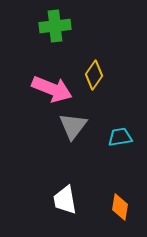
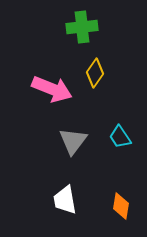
green cross: moved 27 px right, 1 px down
yellow diamond: moved 1 px right, 2 px up
gray triangle: moved 15 px down
cyan trapezoid: rotated 115 degrees counterclockwise
orange diamond: moved 1 px right, 1 px up
